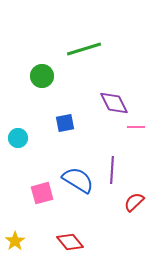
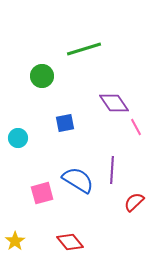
purple diamond: rotated 8 degrees counterclockwise
pink line: rotated 60 degrees clockwise
